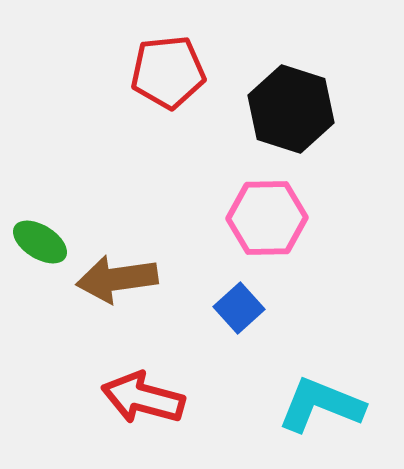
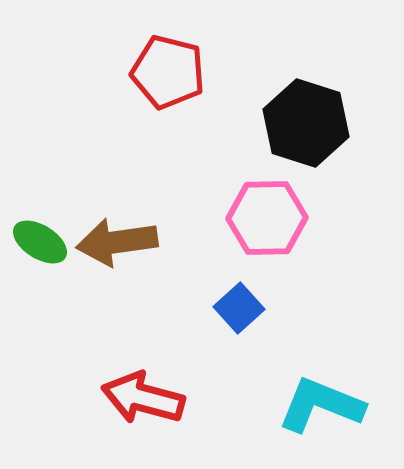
red pentagon: rotated 20 degrees clockwise
black hexagon: moved 15 px right, 14 px down
brown arrow: moved 37 px up
